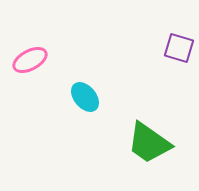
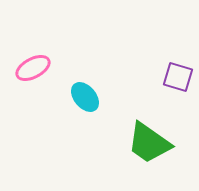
purple square: moved 1 px left, 29 px down
pink ellipse: moved 3 px right, 8 px down
